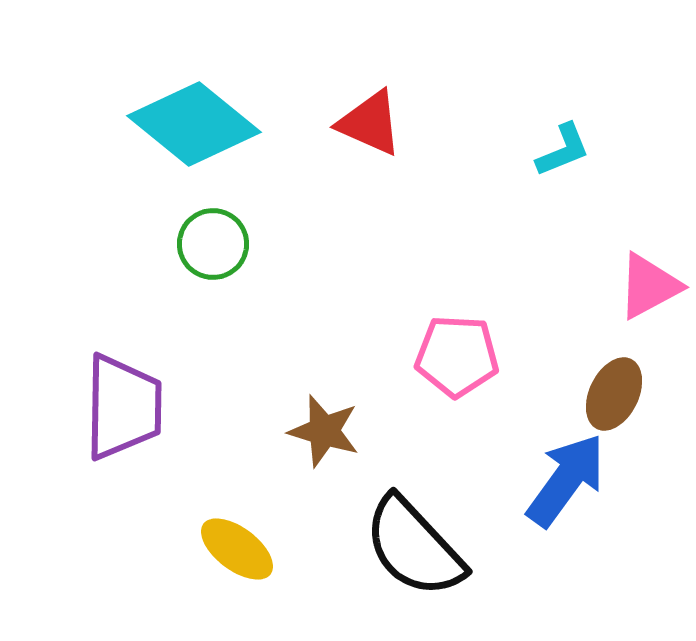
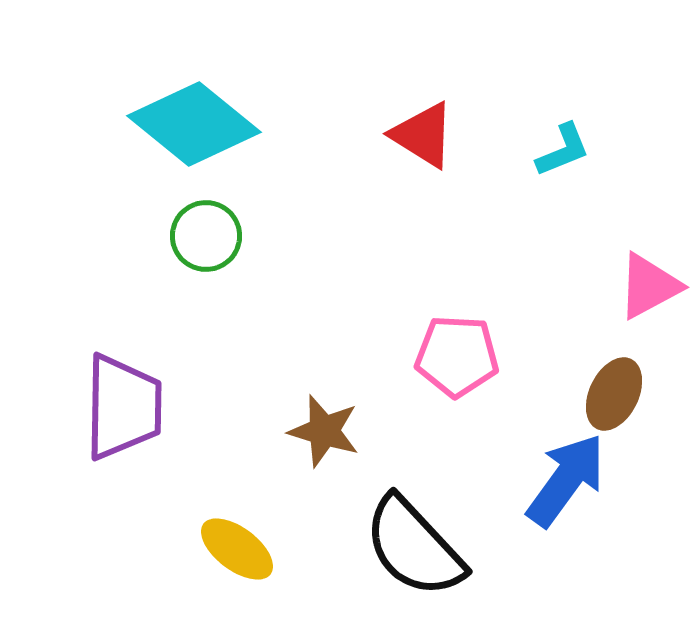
red triangle: moved 53 px right, 12 px down; rotated 8 degrees clockwise
green circle: moved 7 px left, 8 px up
